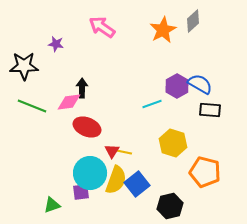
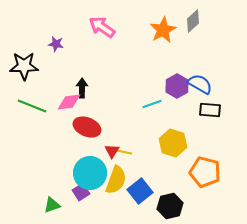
blue square: moved 3 px right, 7 px down
purple square: rotated 24 degrees counterclockwise
